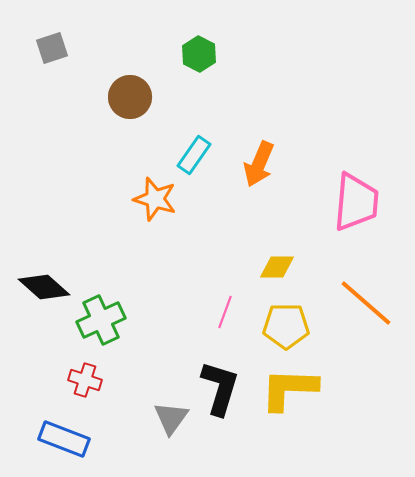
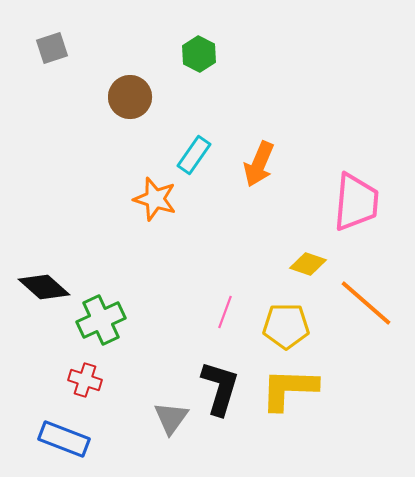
yellow diamond: moved 31 px right, 3 px up; rotated 18 degrees clockwise
